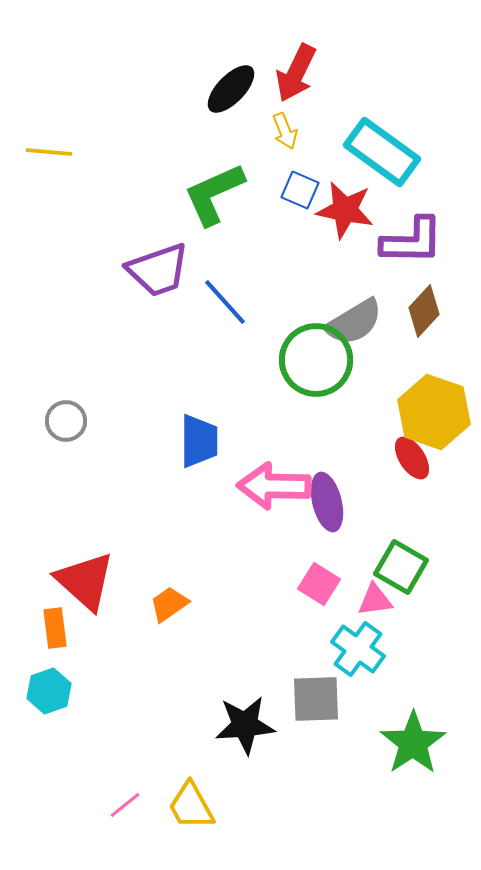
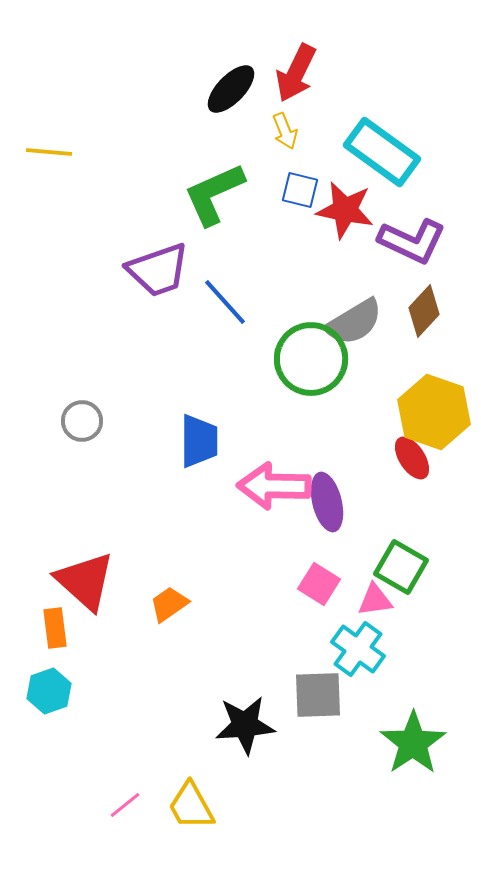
blue square: rotated 9 degrees counterclockwise
purple L-shape: rotated 24 degrees clockwise
green circle: moved 5 px left, 1 px up
gray circle: moved 16 px right
gray square: moved 2 px right, 4 px up
